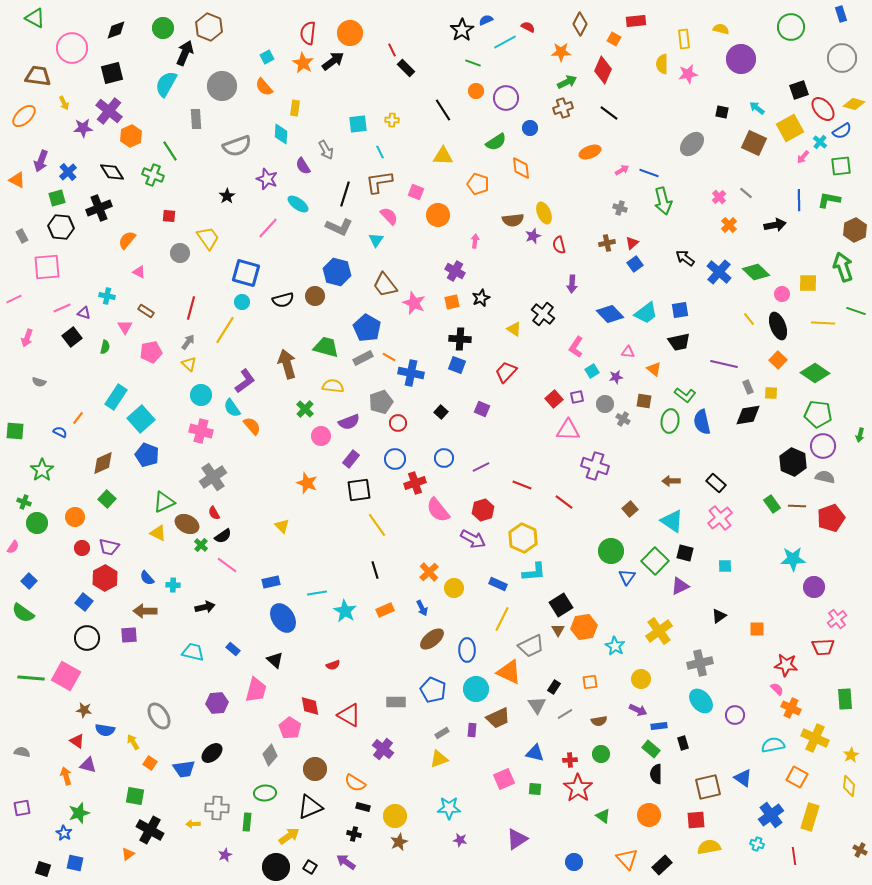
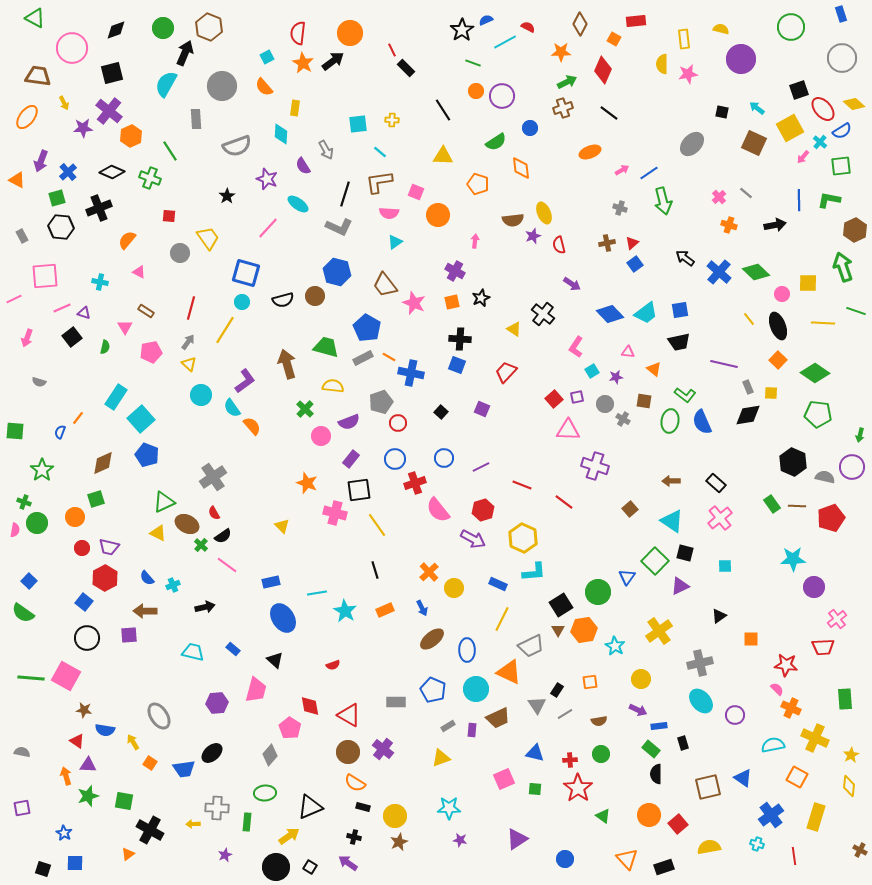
red semicircle at (308, 33): moved 10 px left
purple circle at (506, 98): moved 4 px left, 2 px up
yellow diamond at (854, 104): rotated 25 degrees clockwise
orange ellipse at (24, 116): moved 3 px right, 1 px down; rotated 10 degrees counterclockwise
cyan line at (380, 152): rotated 24 degrees counterclockwise
black diamond at (112, 172): rotated 35 degrees counterclockwise
blue line at (649, 173): rotated 54 degrees counterclockwise
green cross at (153, 175): moved 3 px left, 3 px down
pink semicircle at (389, 216): moved 3 px up; rotated 138 degrees clockwise
orange cross at (729, 225): rotated 28 degrees counterclockwise
cyan triangle at (376, 240): moved 19 px right, 2 px down; rotated 21 degrees clockwise
pink square at (47, 267): moved 2 px left, 9 px down
purple arrow at (572, 284): rotated 60 degrees counterclockwise
cyan cross at (107, 296): moved 7 px left, 14 px up
blue semicircle at (702, 422): rotated 10 degrees counterclockwise
pink cross at (201, 431): moved 134 px right, 82 px down
blue semicircle at (60, 432): rotated 96 degrees counterclockwise
purple circle at (823, 446): moved 29 px right, 21 px down
green square at (107, 499): moved 11 px left; rotated 30 degrees clockwise
pink semicircle at (13, 547): moved 2 px right, 17 px up; rotated 24 degrees counterclockwise
green circle at (611, 551): moved 13 px left, 41 px down
cyan cross at (173, 585): rotated 24 degrees counterclockwise
orange hexagon at (584, 627): moved 3 px down
orange square at (757, 629): moved 6 px left, 10 px down
black rectangle at (554, 687): moved 3 px right, 3 px down
gray rectangle at (442, 733): moved 6 px right, 7 px up
yellow triangle at (439, 759): moved 2 px right, 1 px up
purple triangle at (88, 765): rotated 12 degrees counterclockwise
brown circle at (315, 769): moved 33 px right, 17 px up
green square at (135, 796): moved 11 px left, 5 px down
green star at (79, 813): moved 9 px right, 17 px up
yellow rectangle at (810, 817): moved 6 px right
red square at (696, 820): moved 18 px left, 4 px down; rotated 36 degrees counterclockwise
black cross at (354, 834): moved 3 px down
purple arrow at (346, 862): moved 2 px right, 1 px down
blue circle at (574, 862): moved 9 px left, 3 px up
blue square at (75, 863): rotated 12 degrees counterclockwise
black rectangle at (662, 865): moved 2 px right, 2 px down; rotated 24 degrees clockwise
